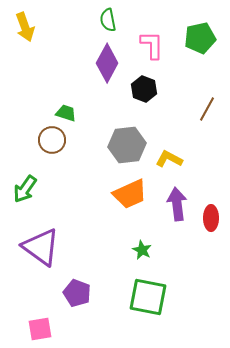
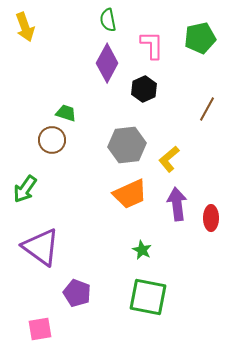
black hexagon: rotated 15 degrees clockwise
yellow L-shape: rotated 68 degrees counterclockwise
